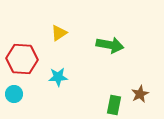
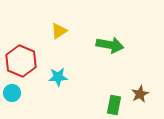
yellow triangle: moved 2 px up
red hexagon: moved 1 px left, 2 px down; rotated 20 degrees clockwise
cyan circle: moved 2 px left, 1 px up
